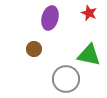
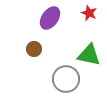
purple ellipse: rotated 20 degrees clockwise
